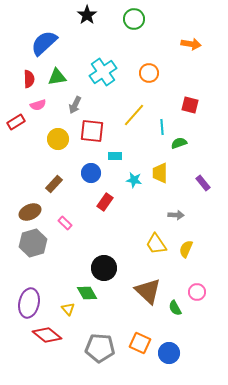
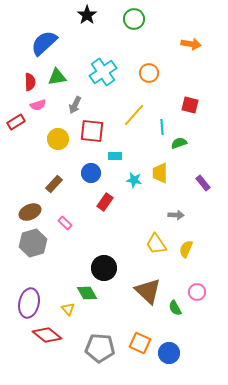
red semicircle at (29, 79): moved 1 px right, 3 px down
